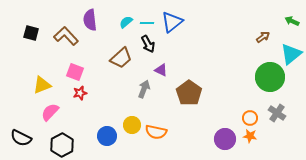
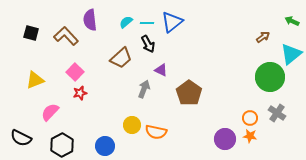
pink square: rotated 24 degrees clockwise
yellow triangle: moved 7 px left, 5 px up
blue circle: moved 2 px left, 10 px down
